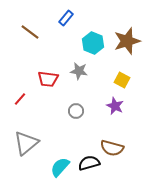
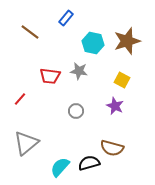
cyan hexagon: rotated 10 degrees counterclockwise
red trapezoid: moved 2 px right, 3 px up
